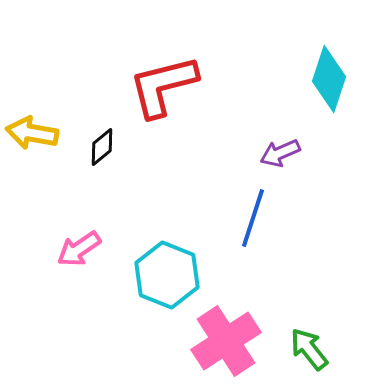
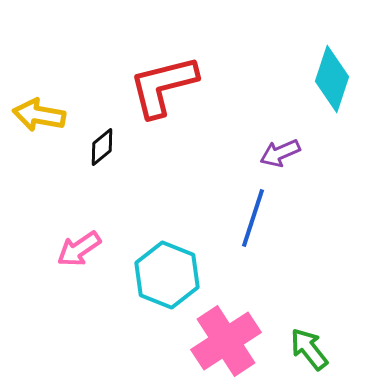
cyan diamond: moved 3 px right
yellow arrow: moved 7 px right, 18 px up
